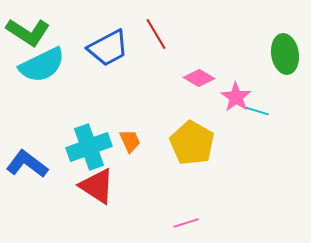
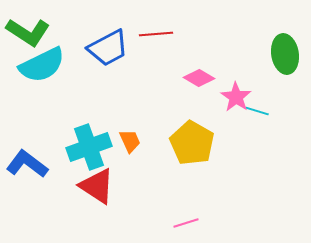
red line: rotated 64 degrees counterclockwise
